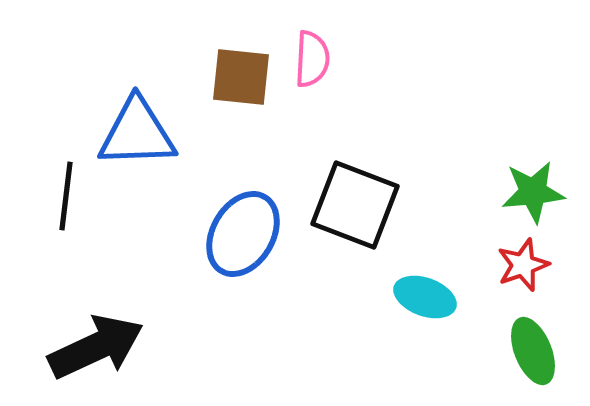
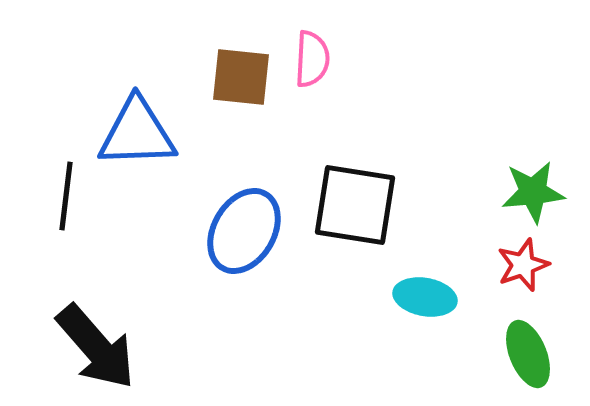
black square: rotated 12 degrees counterclockwise
blue ellipse: moved 1 px right, 3 px up
cyan ellipse: rotated 10 degrees counterclockwise
black arrow: rotated 74 degrees clockwise
green ellipse: moved 5 px left, 3 px down
